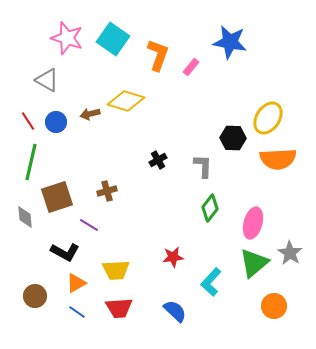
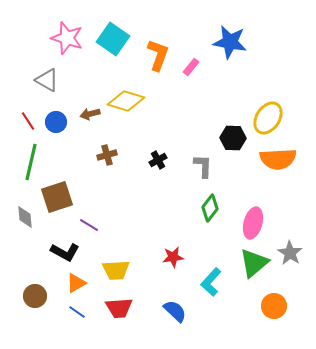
brown cross: moved 36 px up
